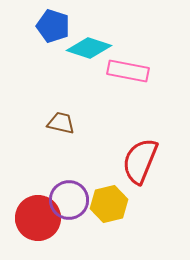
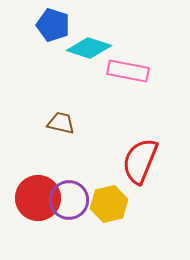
blue pentagon: moved 1 px up
red circle: moved 20 px up
